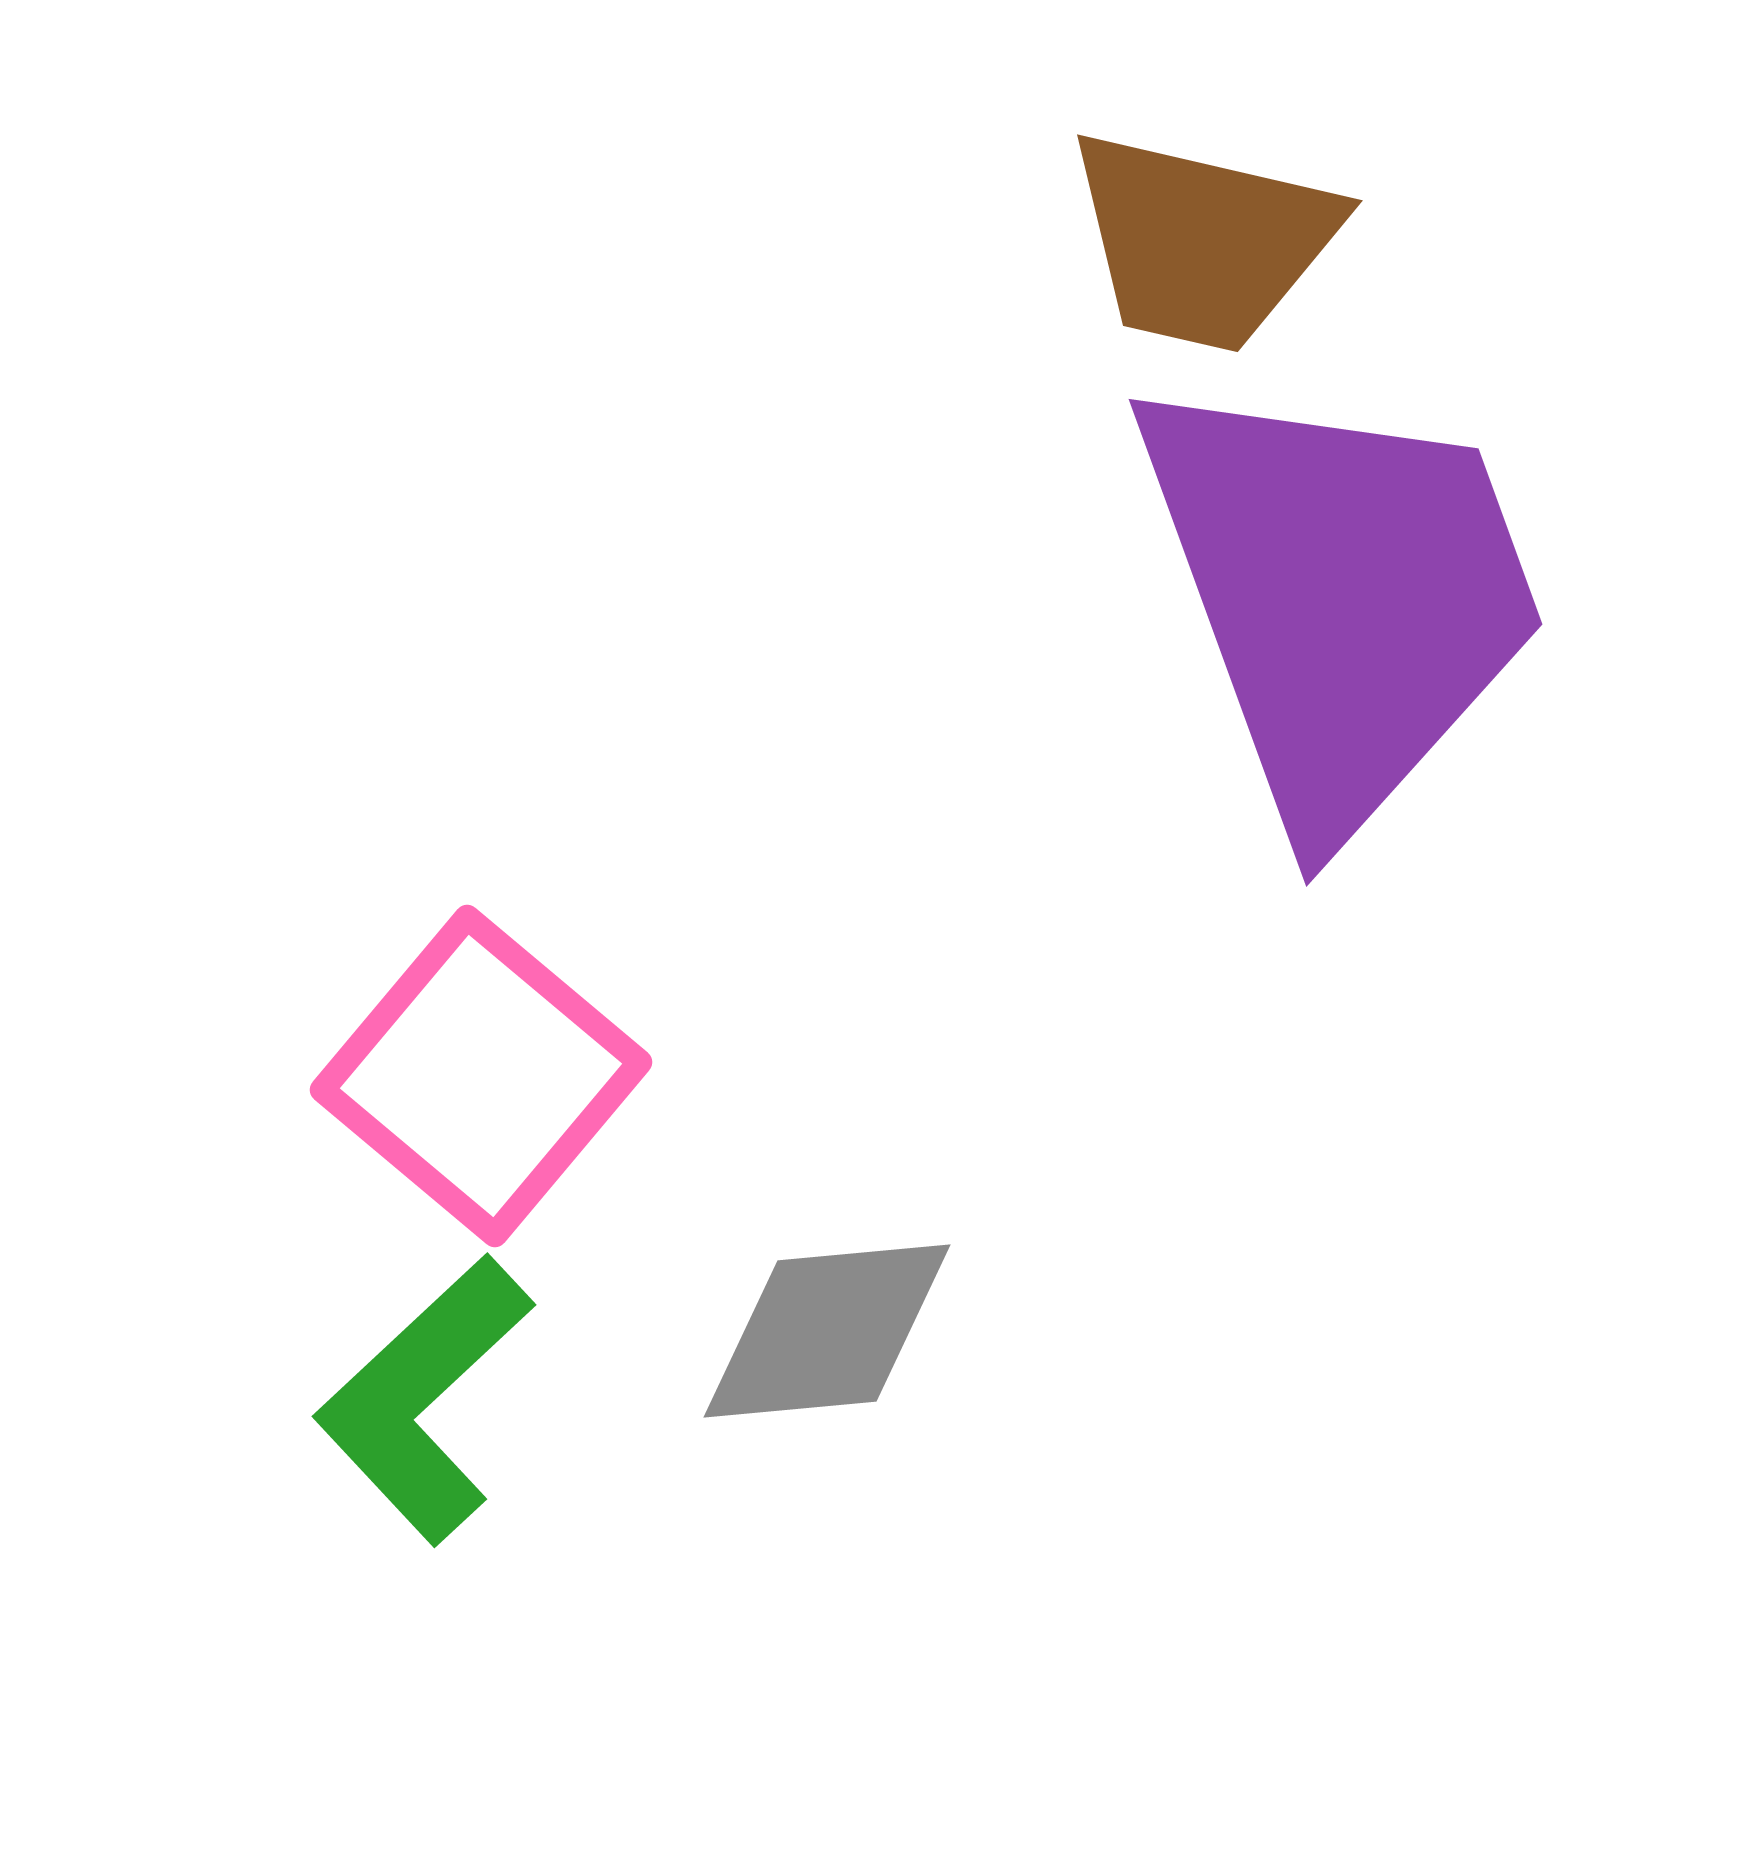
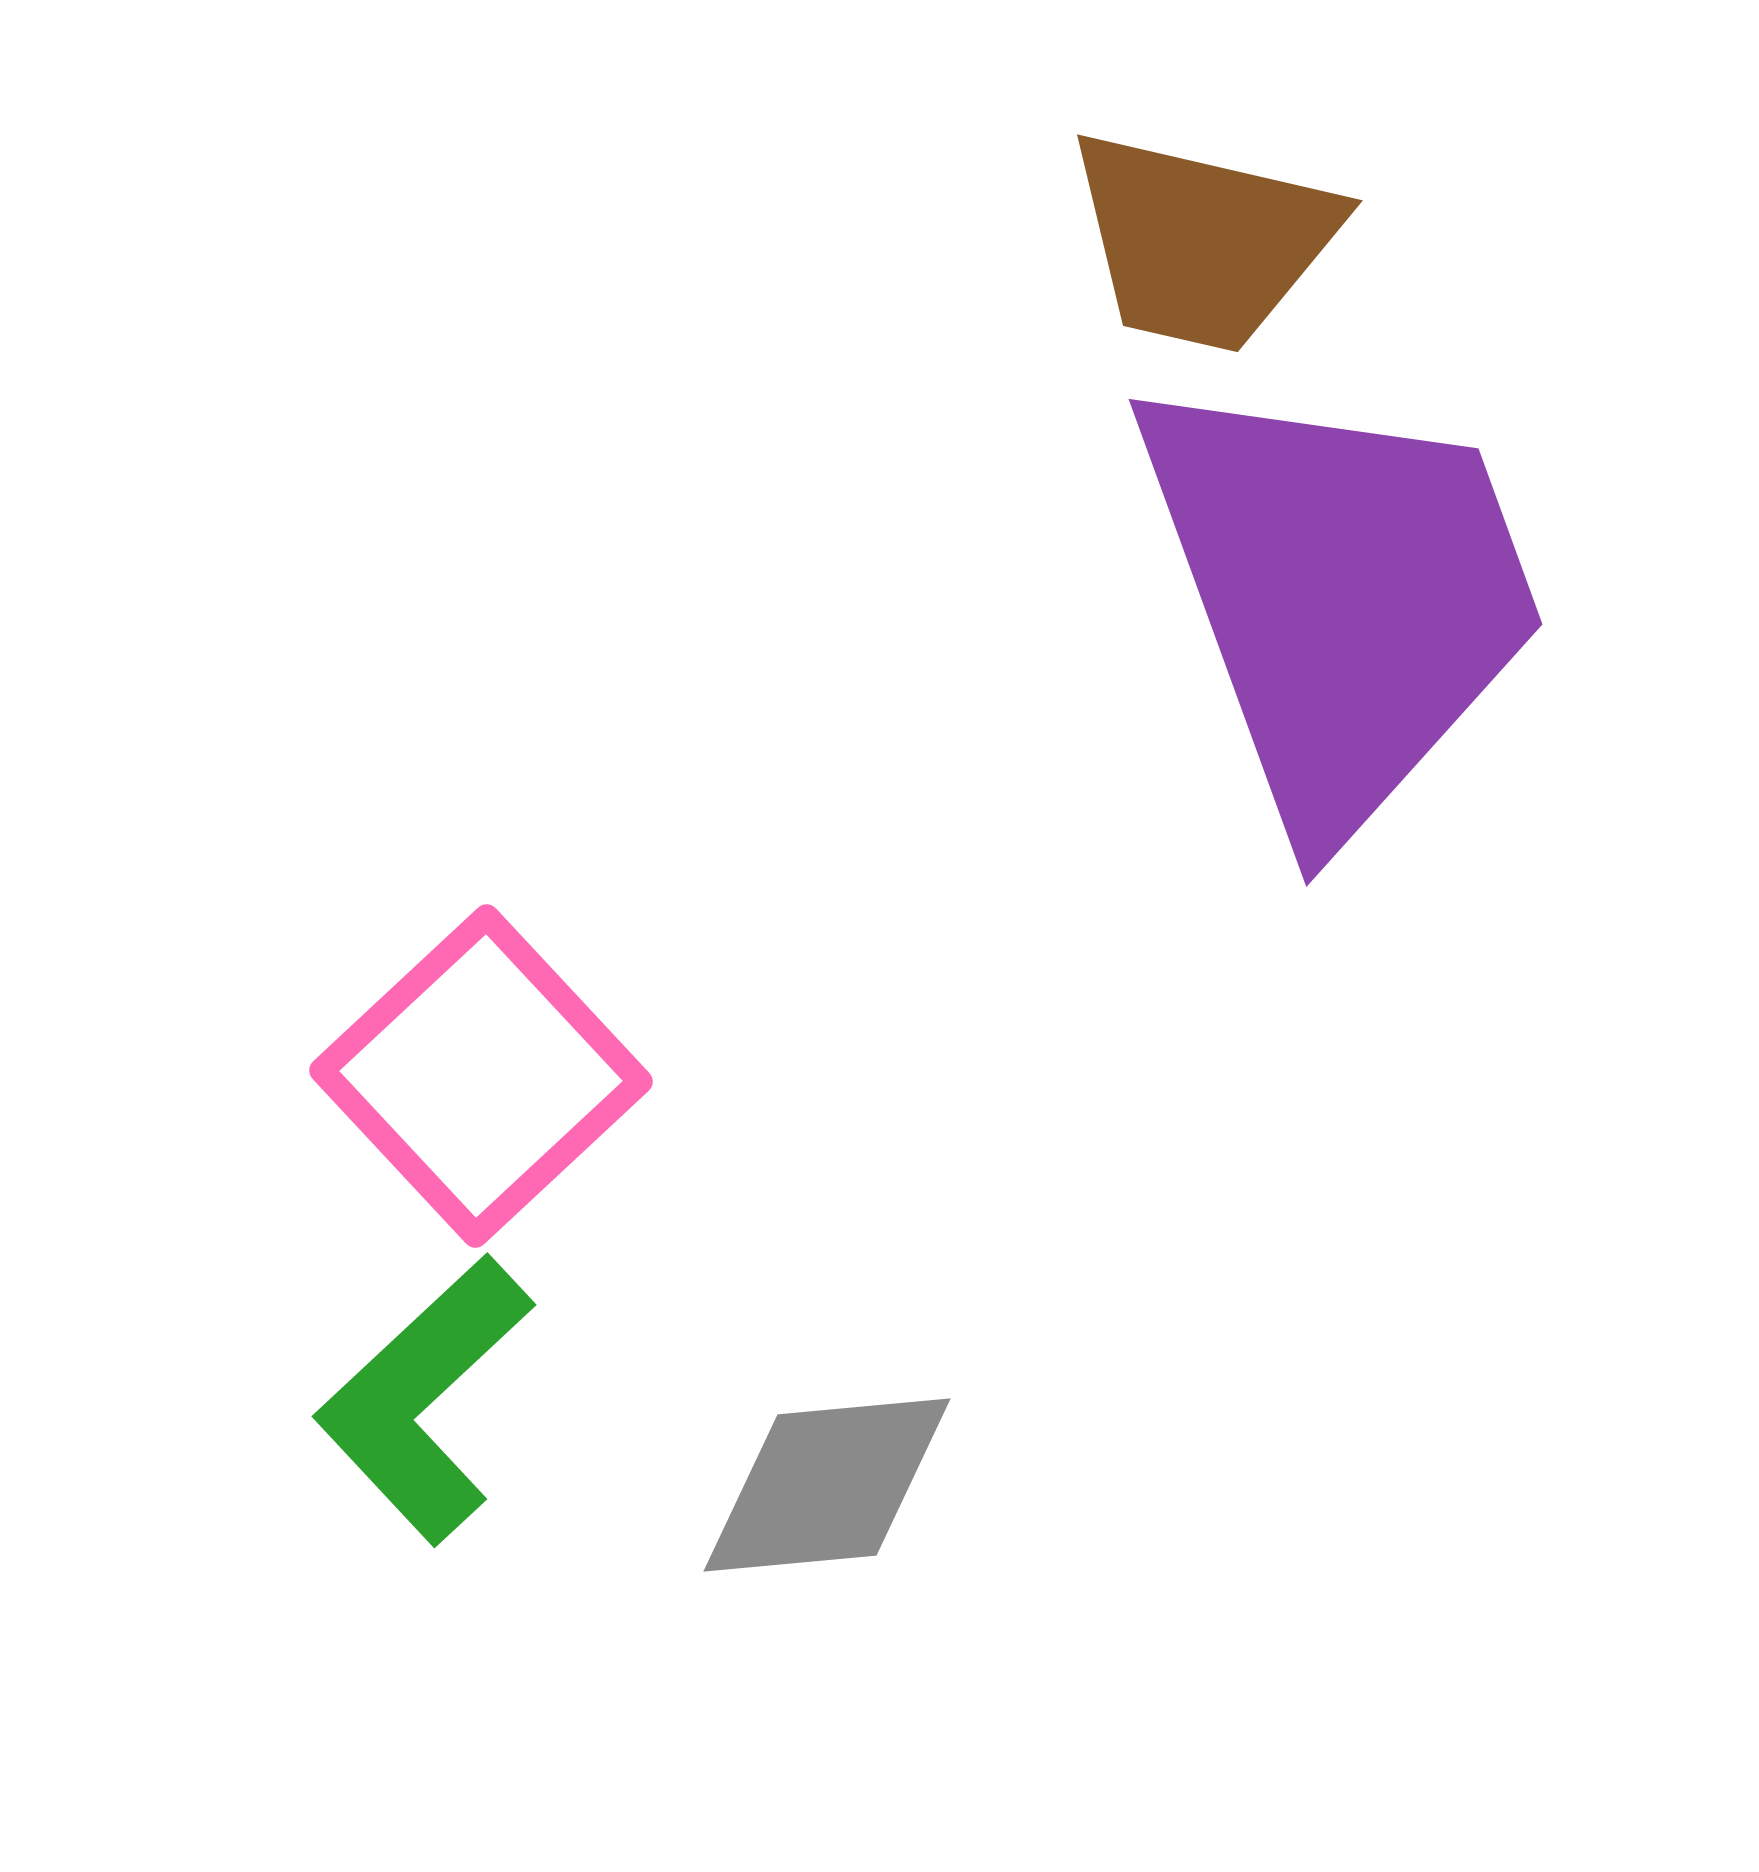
pink square: rotated 7 degrees clockwise
gray diamond: moved 154 px down
